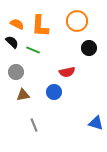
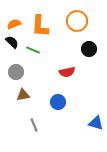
orange semicircle: moved 3 px left; rotated 48 degrees counterclockwise
black circle: moved 1 px down
blue circle: moved 4 px right, 10 px down
